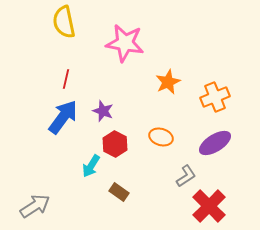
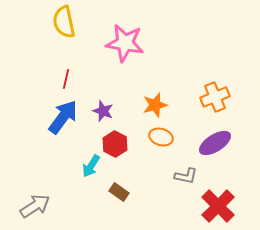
orange star: moved 13 px left, 23 px down; rotated 10 degrees clockwise
gray L-shape: rotated 45 degrees clockwise
red cross: moved 9 px right
